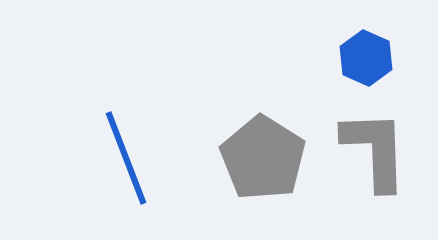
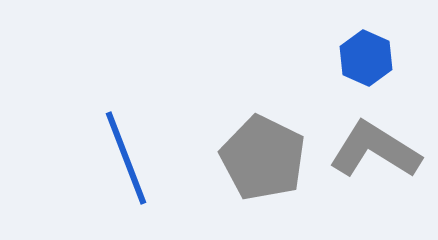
gray L-shape: rotated 56 degrees counterclockwise
gray pentagon: rotated 6 degrees counterclockwise
